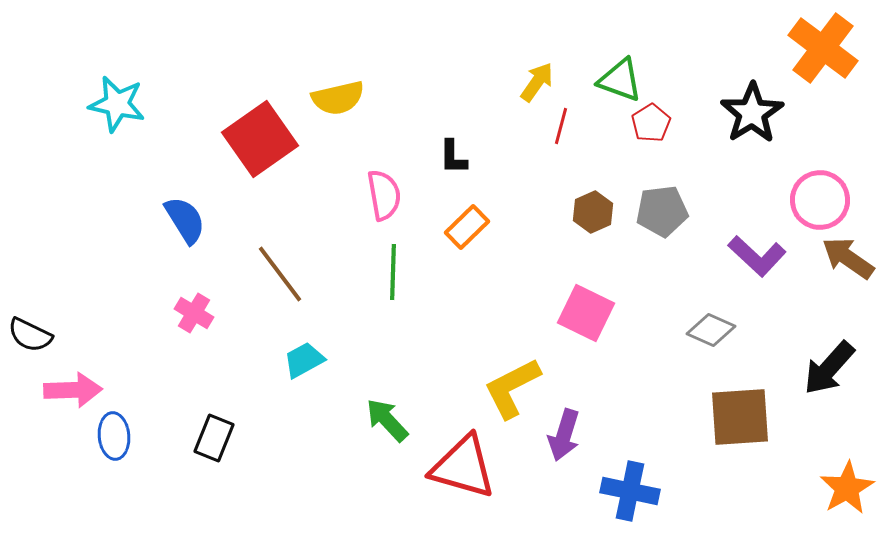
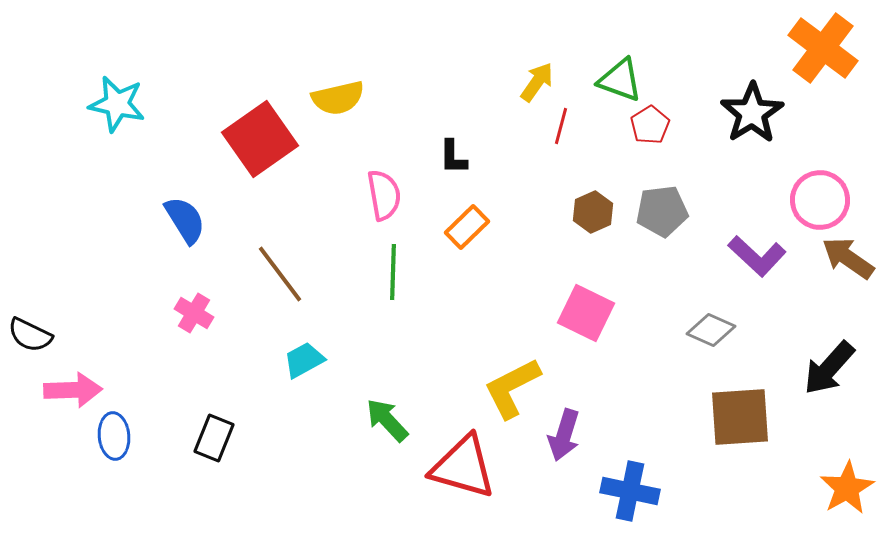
red pentagon: moved 1 px left, 2 px down
